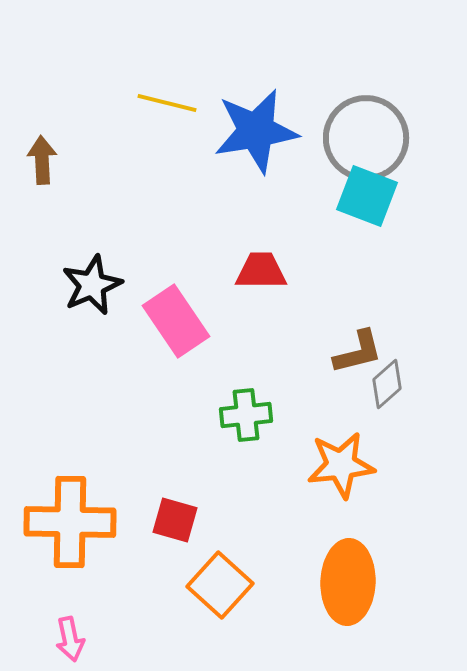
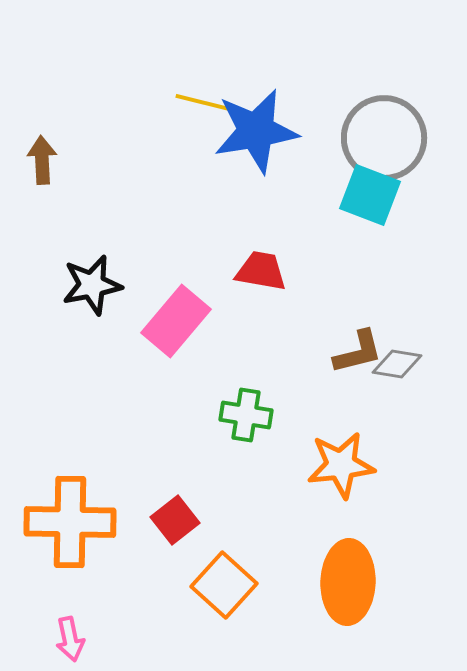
yellow line: moved 38 px right
gray circle: moved 18 px right
cyan square: moved 3 px right, 1 px up
red trapezoid: rotated 10 degrees clockwise
black star: rotated 12 degrees clockwise
pink rectangle: rotated 74 degrees clockwise
gray diamond: moved 10 px right, 20 px up; rotated 51 degrees clockwise
green cross: rotated 15 degrees clockwise
red square: rotated 36 degrees clockwise
orange square: moved 4 px right
